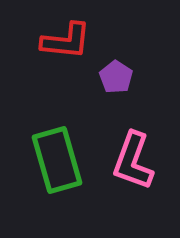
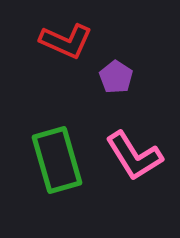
red L-shape: rotated 18 degrees clockwise
pink L-shape: moved 1 px right, 5 px up; rotated 52 degrees counterclockwise
